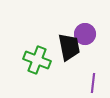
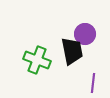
black trapezoid: moved 3 px right, 4 px down
